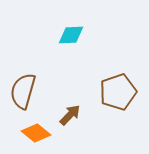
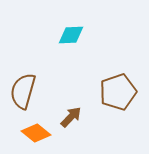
brown arrow: moved 1 px right, 2 px down
